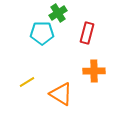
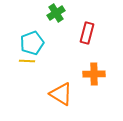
green cross: moved 2 px left
cyan pentagon: moved 10 px left, 10 px down; rotated 20 degrees counterclockwise
orange cross: moved 3 px down
yellow line: moved 21 px up; rotated 35 degrees clockwise
